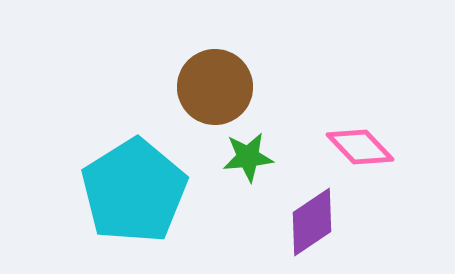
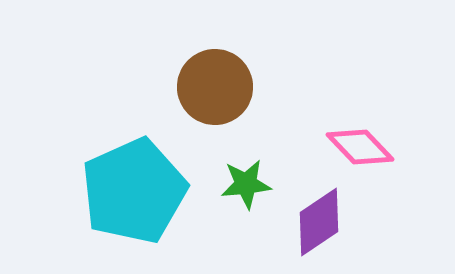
green star: moved 2 px left, 27 px down
cyan pentagon: rotated 8 degrees clockwise
purple diamond: moved 7 px right
